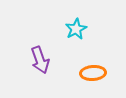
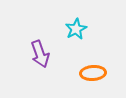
purple arrow: moved 6 px up
